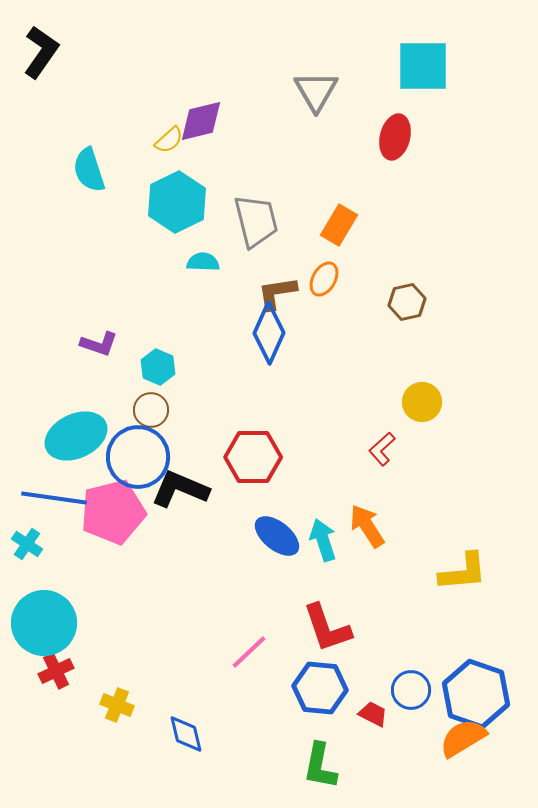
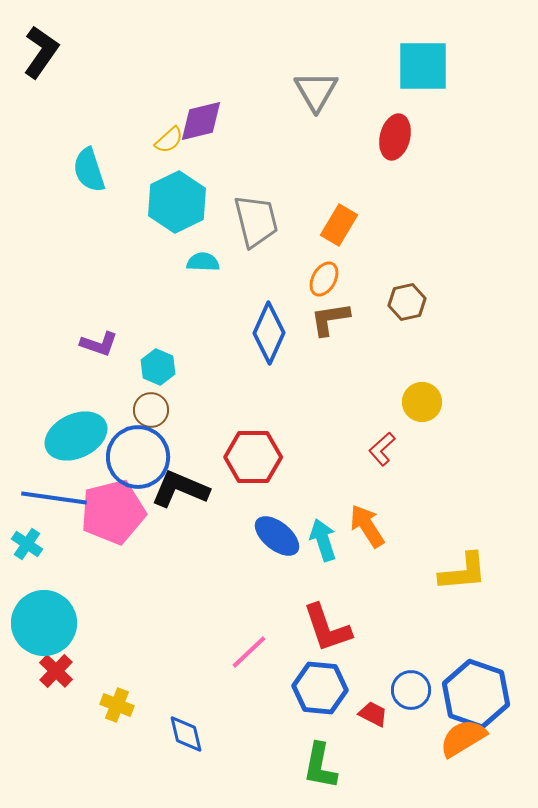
brown L-shape at (277, 293): moved 53 px right, 26 px down
red cross at (56, 671): rotated 20 degrees counterclockwise
